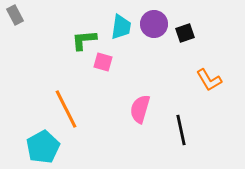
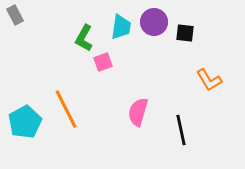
purple circle: moved 2 px up
black square: rotated 24 degrees clockwise
green L-shape: moved 2 px up; rotated 56 degrees counterclockwise
pink square: rotated 36 degrees counterclockwise
pink semicircle: moved 2 px left, 3 px down
cyan pentagon: moved 18 px left, 25 px up
